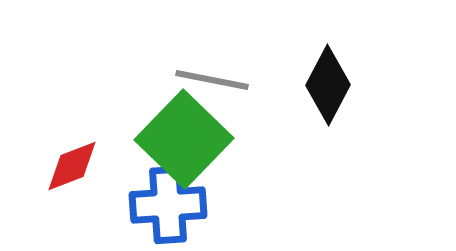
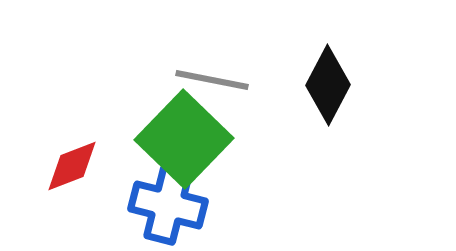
blue cross: rotated 18 degrees clockwise
